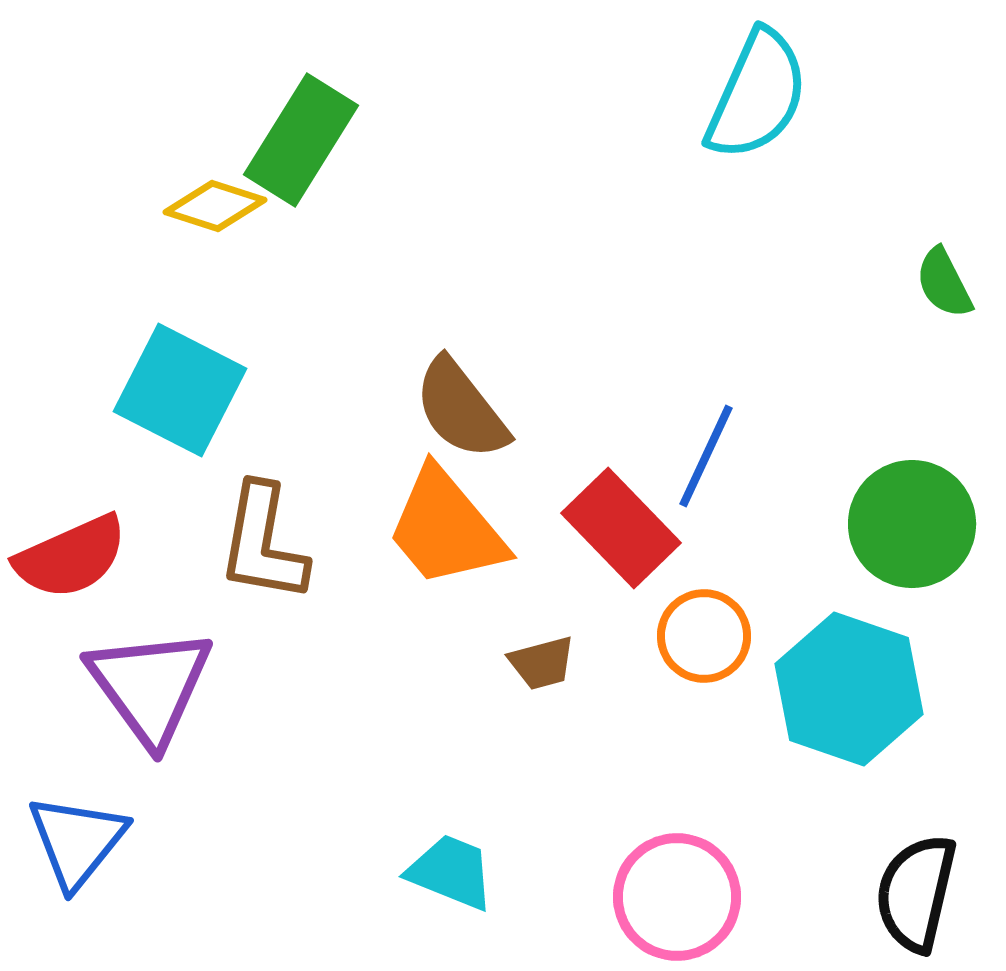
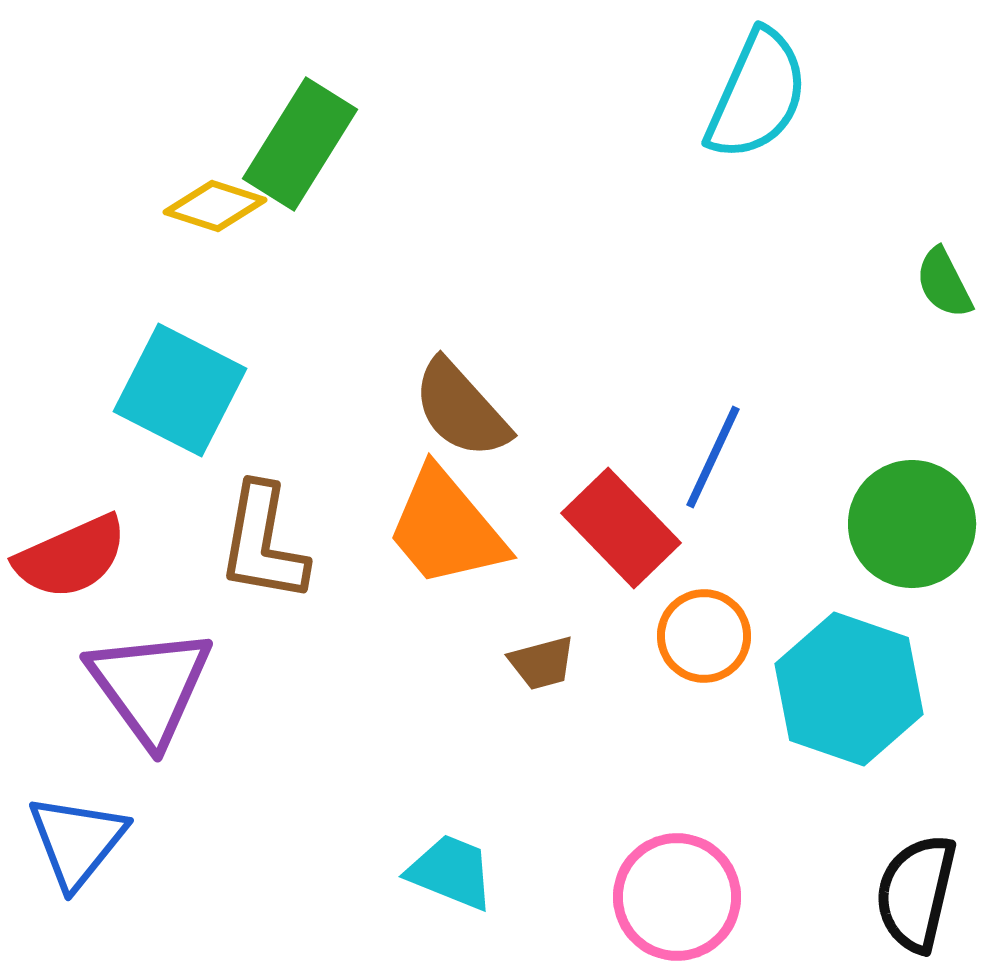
green rectangle: moved 1 px left, 4 px down
brown semicircle: rotated 4 degrees counterclockwise
blue line: moved 7 px right, 1 px down
